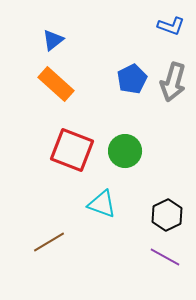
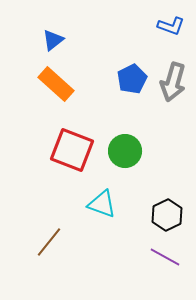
brown line: rotated 20 degrees counterclockwise
